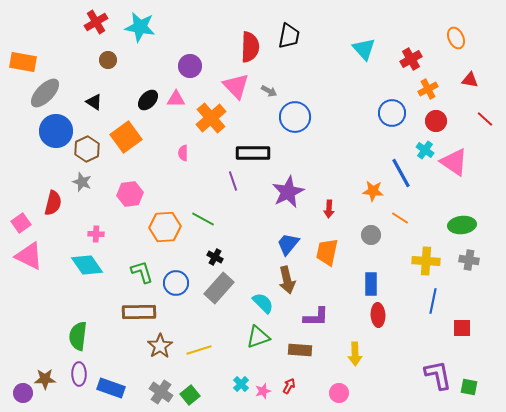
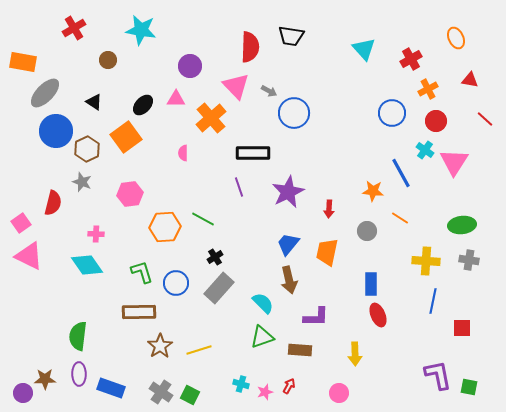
red cross at (96, 22): moved 22 px left, 6 px down
cyan star at (140, 27): moved 1 px right, 3 px down
black trapezoid at (289, 36): moved 2 px right; rotated 88 degrees clockwise
black ellipse at (148, 100): moved 5 px left, 5 px down
blue circle at (295, 117): moved 1 px left, 4 px up
pink triangle at (454, 162): rotated 28 degrees clockwise
purple line at (233, 181): moved 6 px right, 6 px down
gray circle at (371, 235): moved 4 px left, 4 px up
black cross at (215, 257): rotated 28 degrees clockwise
brown arrow at (287, 280): moved 2 px right
red ellipse at (378, 315): rotated 20 degrees counterclockwise
green triangle at (258, 337): moved 4 px right
cyan cross at (241, 384): rotated 28 degrees counterclockwise
pink star at (263, 391): moved 2 px right, 1 px down
green square at (190, 395): rotated 24 degrees counterclockwise
